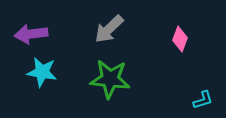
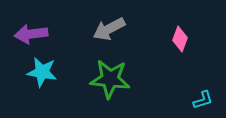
gray arrow: rotated 16 degrees clockwise
